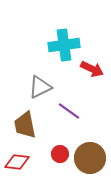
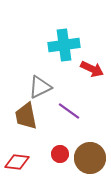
brown trapezoid: moved 1 px right, 9 px up
